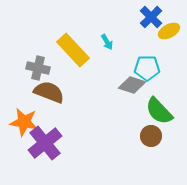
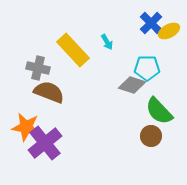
blue cross: moved 6 px down
orange star: moved 2 px right, 5 px down
